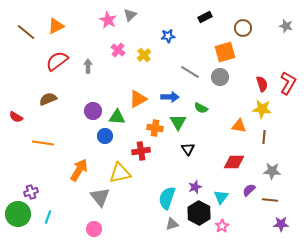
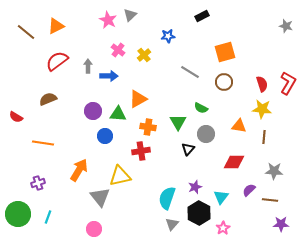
black rectangle at (205, 17): moved 3 px left, 1 px up
brown circle at (243, 28): moved 19 px left, 54 px down
gray circle at (220, 77): moved 14 px left, 57 px down
blue arrow at (170, 97): moved 61 px left, 21 px up
green triangle at (117, 117): moved 1 px right, 3 px up
orange cross at (155, 128): moved 7 px left, 1 px up
black triangle at (188, 149): rotated 16 degrees clockwise
gray star at (272, 171): moved 2 px right
yellow triangle at (120, 173): moved 3 px down
purple cross at (31, 192): moved 7 px right, 9 px up
gray triangle at (172, 224): rotated 32 degrees counterclockwise
pink star at (222, 226): moved 1 px right, 2 px down
